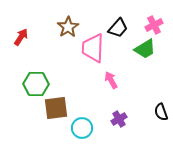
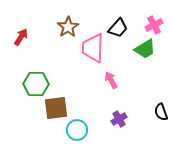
cyan circle: moved 5 px left, 2 px down
